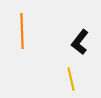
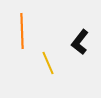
yellow line: moved 23 px left, 16 px up; rotated 10 degrees counterclockwise
